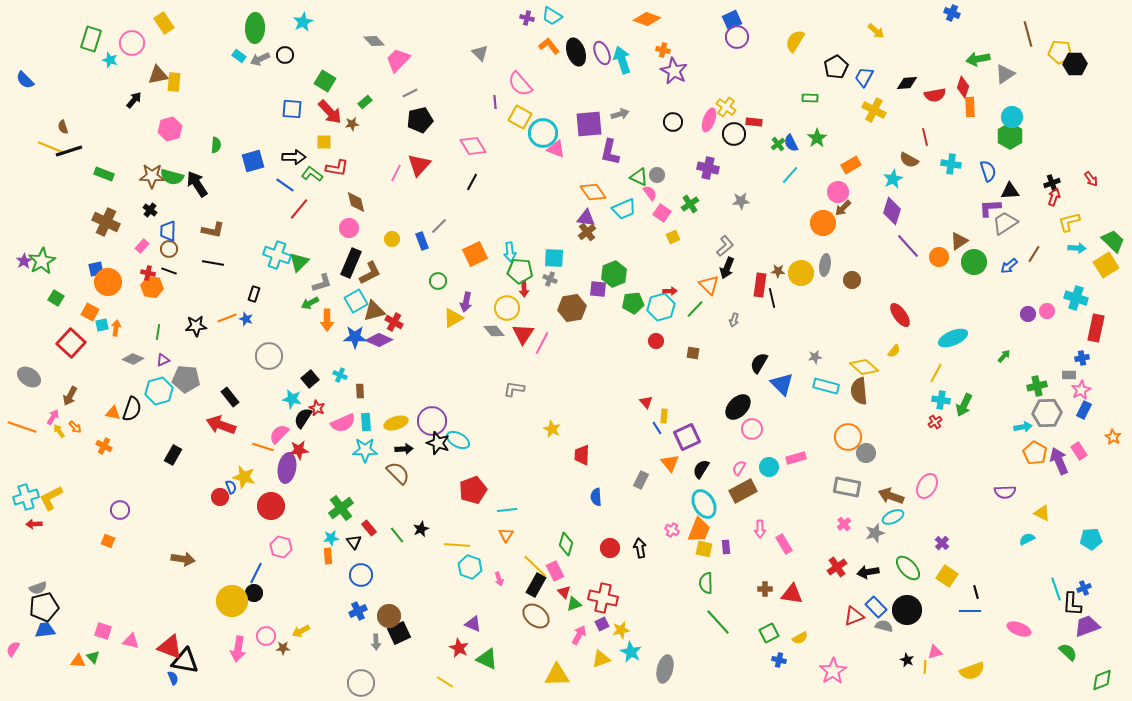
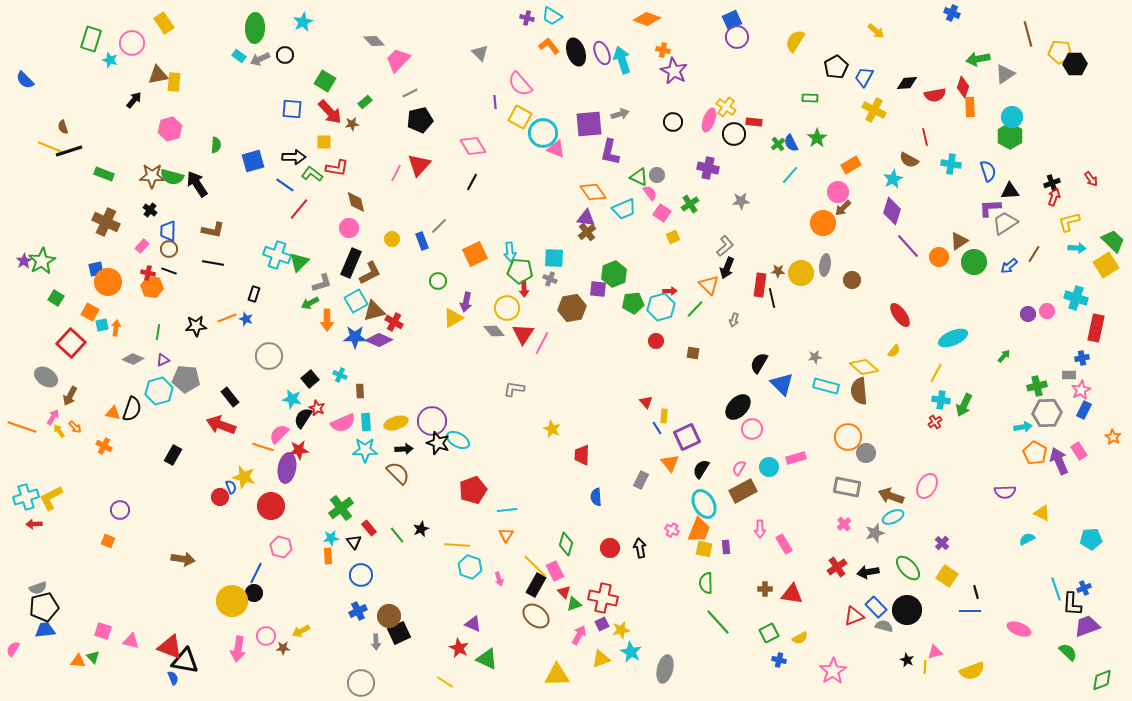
gray ellipse at (29, 377): moved 17 px right
